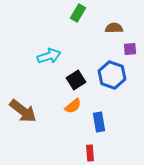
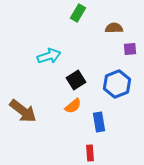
blue hexagon: moved 5 px right, 9 px down; rotated 20 degrees clockwise
